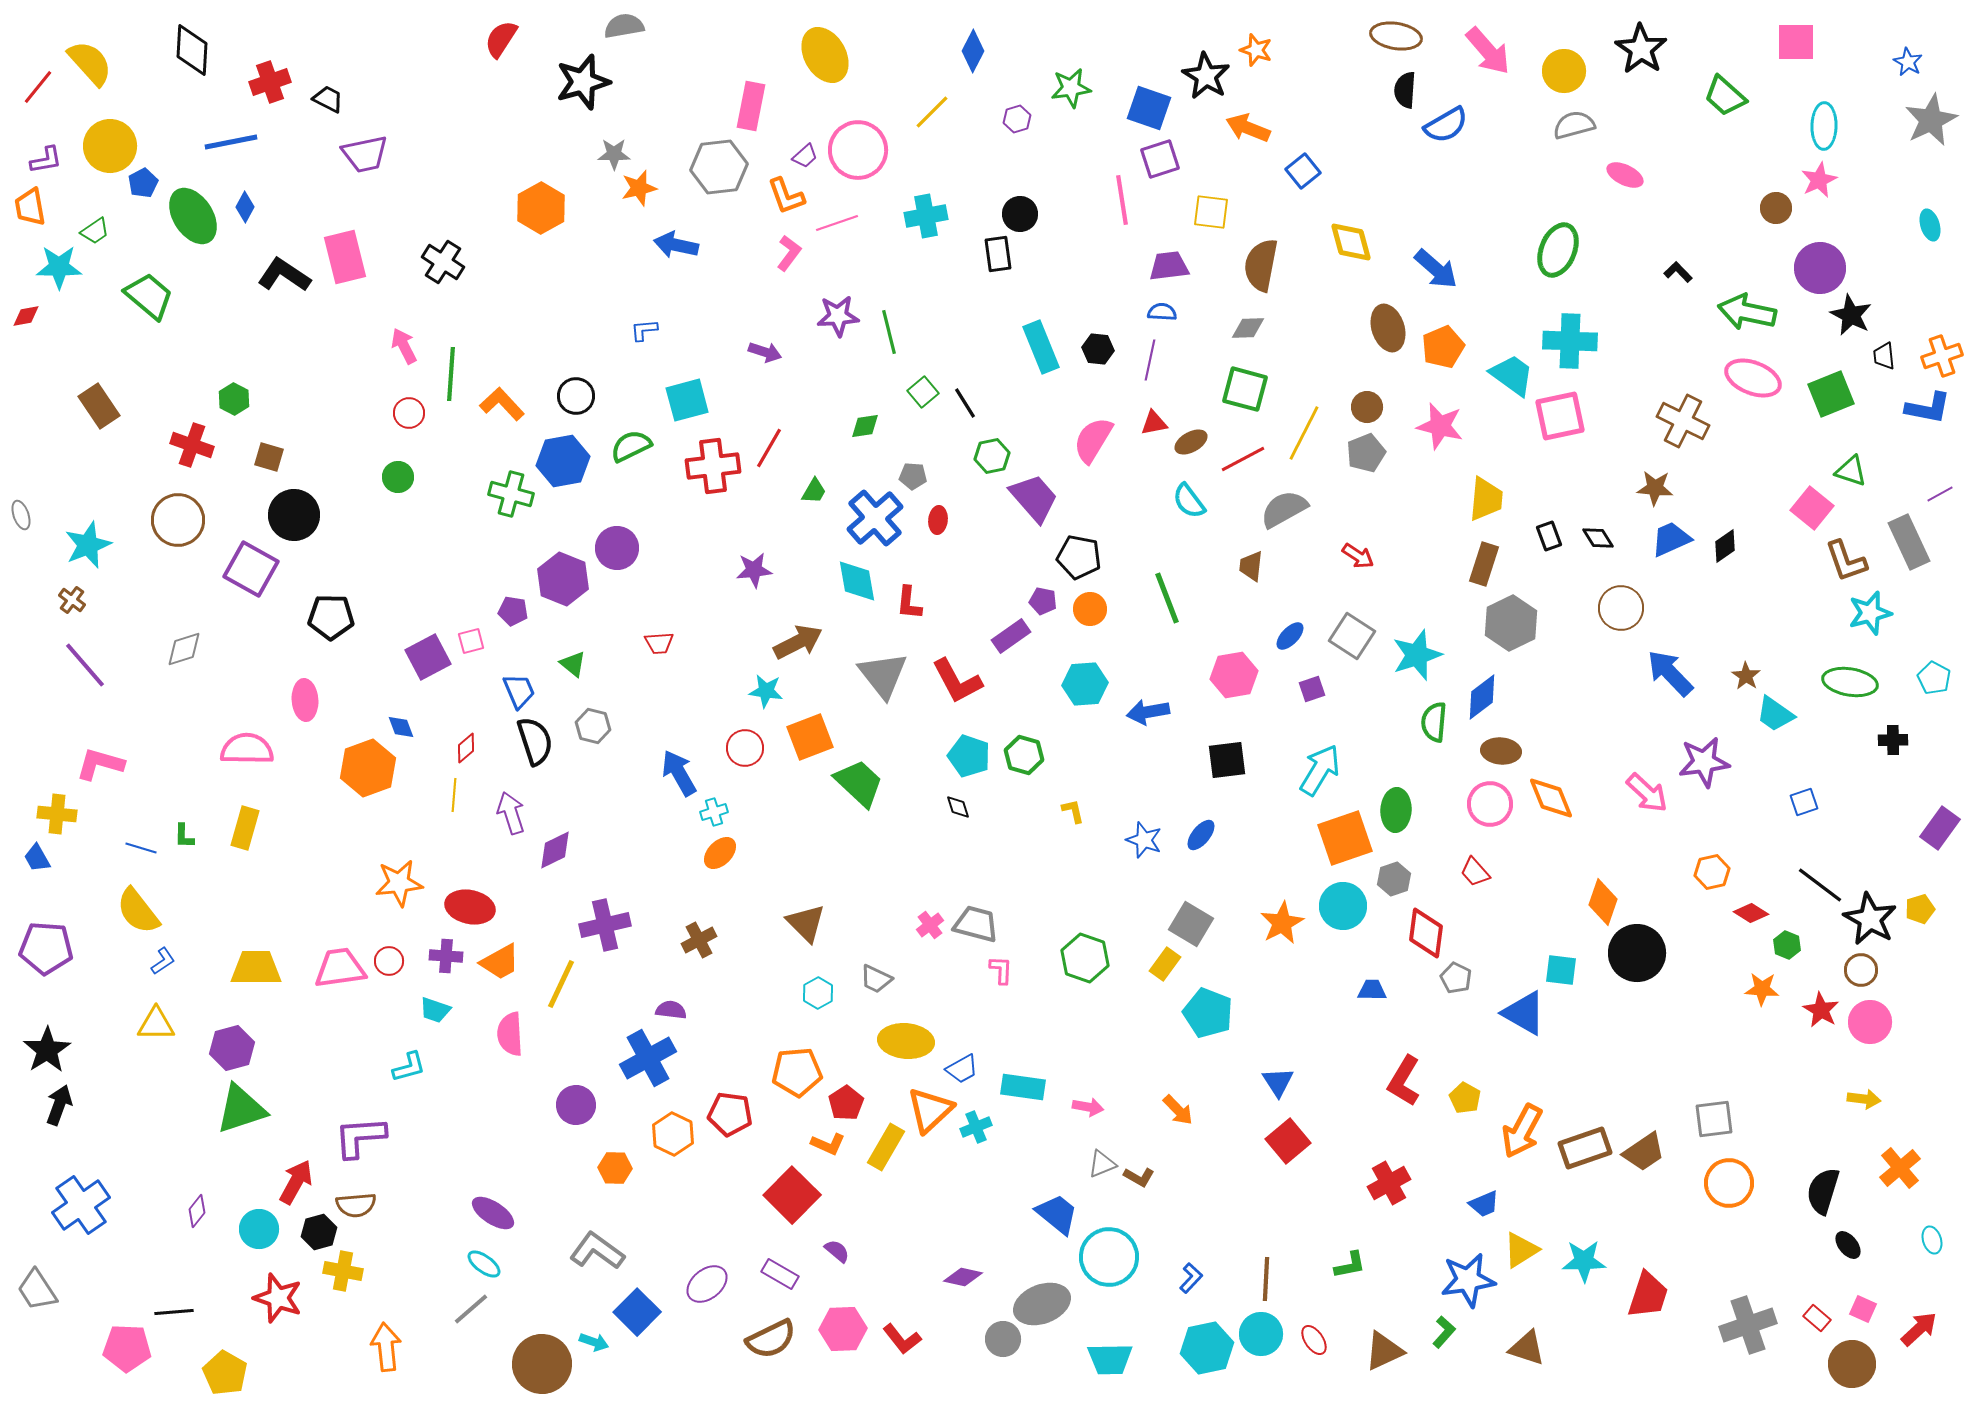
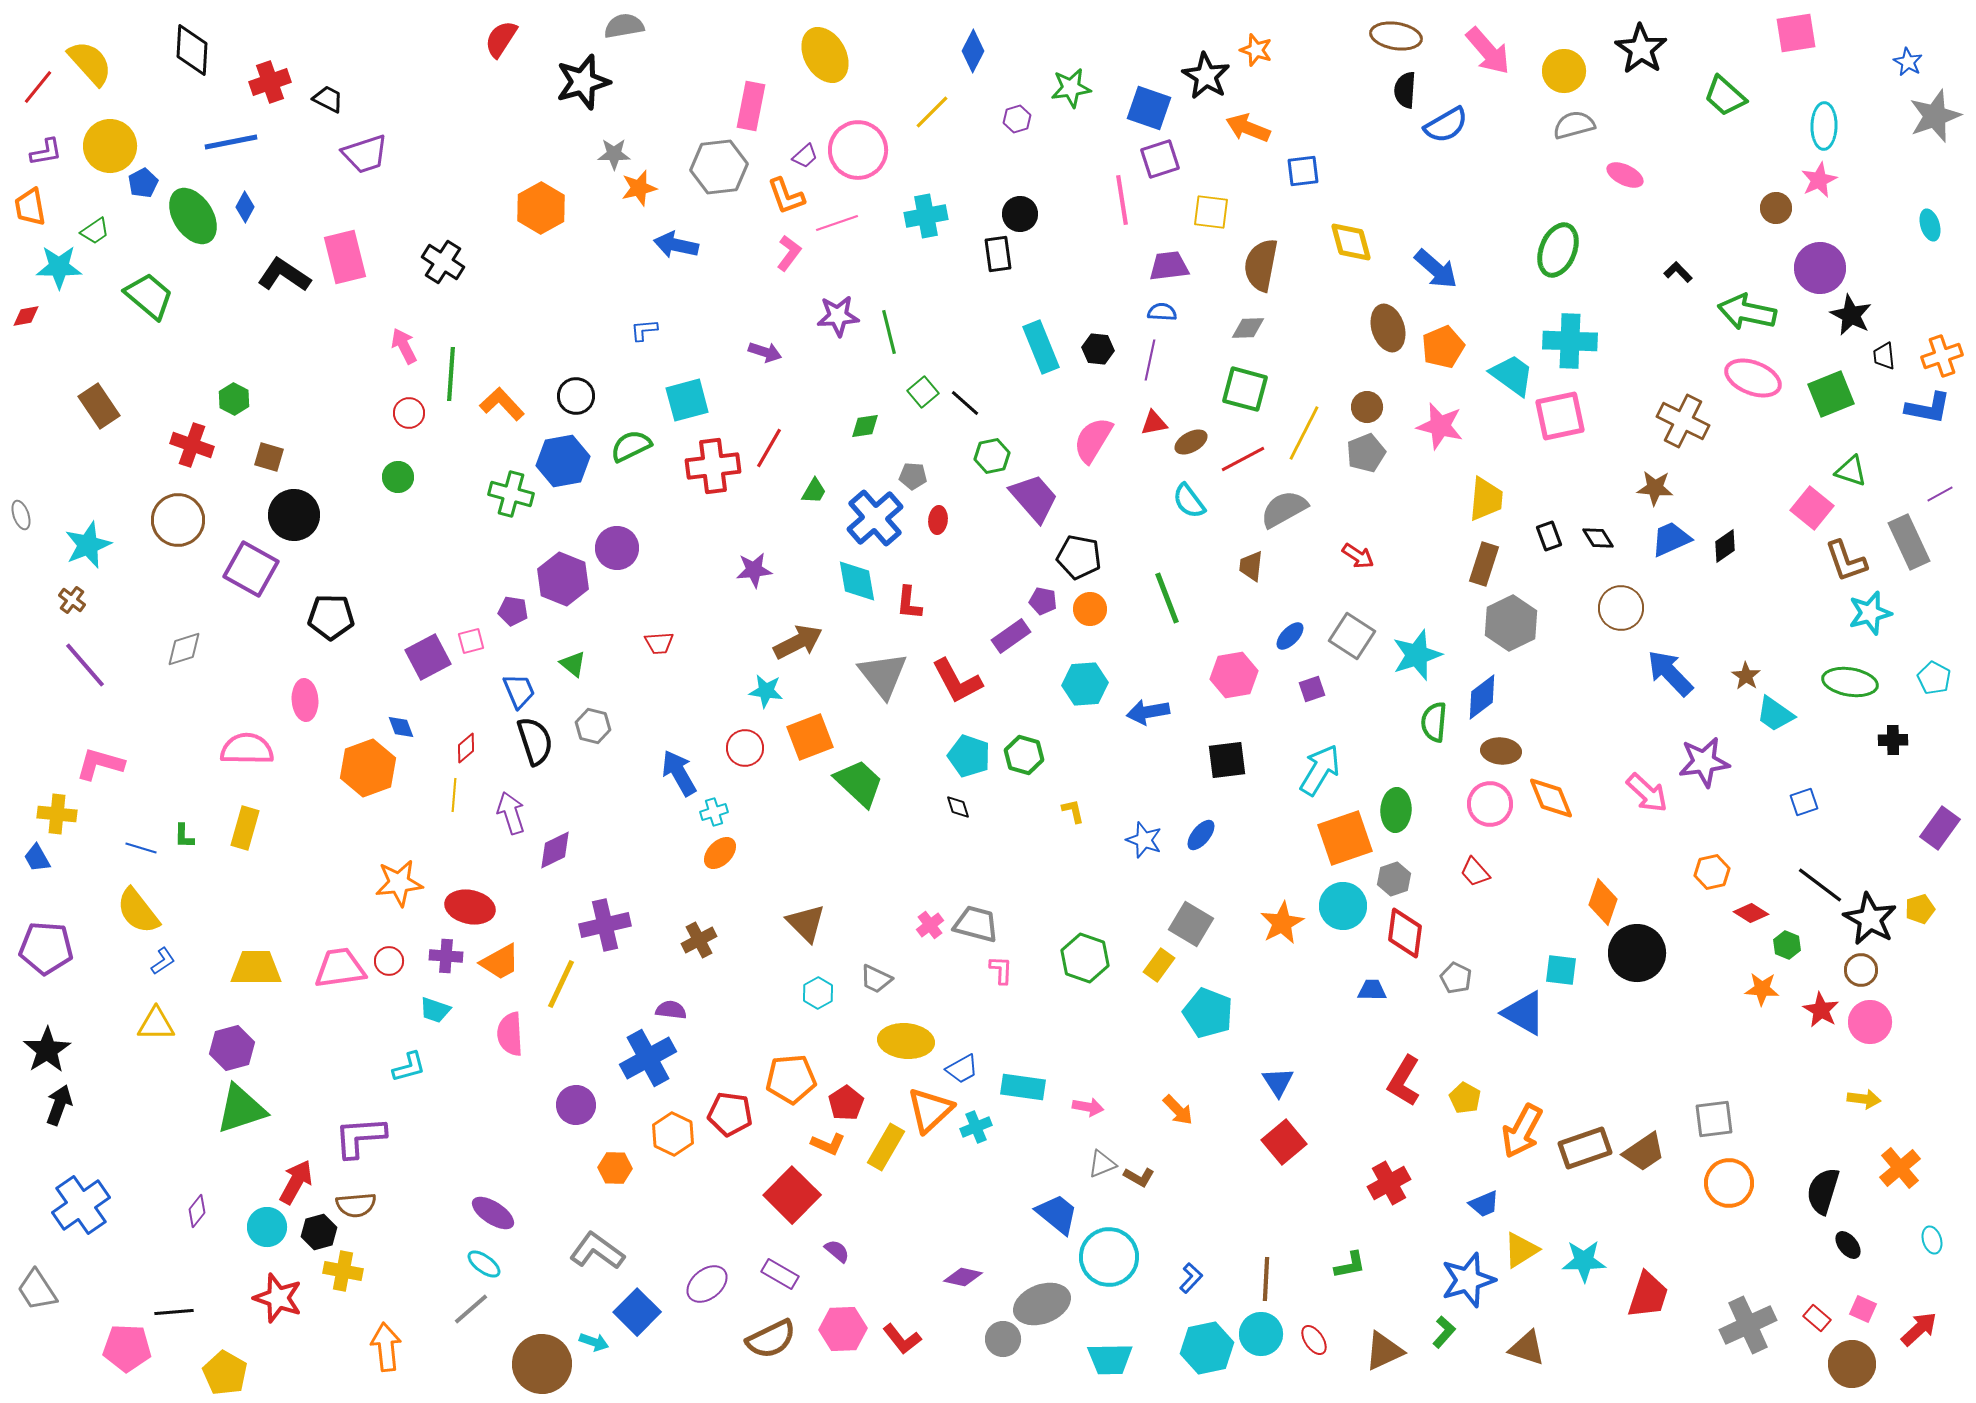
pink square at (1796, 42): moved 9 px up; rotated 9 degrees counterclockwise
gray star at (1931, 120): moved 4 px right, 4 px up; rotated 6 degrees clockwise
purple trapezoid at (365, 154): rotated 6 degrees counterclockwise
purple L-shape at (46, 160): moved 8 px up
blue square at (1303, 171): rotated 32 degrees clockwise
black line at (965, 403): rotated 16 degrees counterclockwise
red diamond at (1426, 933): moved 21 px left
yellow rectangle at (1165, 964): moved 6 px left, 1 px down
orange pentagon at (797, 1072): moved 6 px left, 7 px down
red square at (1288, 1141): moved 4 px left, 1 px down
cyan circle at (259, 1229): moved 8 px right, 2 px up
blue star at (1468, 1280): rotated 8 degrees counterclockwise
gray cross at (1748, 1325): rotated 6 degrees counterclockwise
